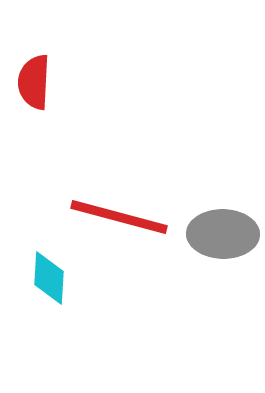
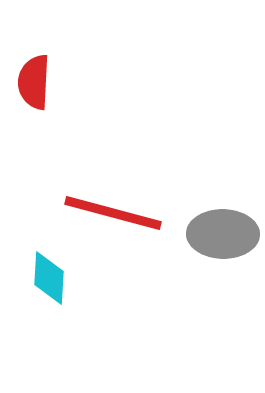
red line: moved 6 px left, 4 px up
